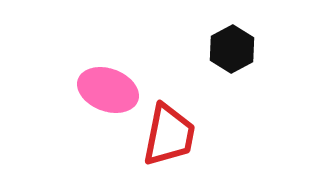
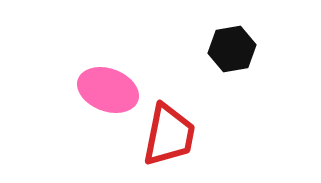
black hexagon: rotated 18 degrees clockwise
